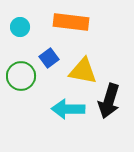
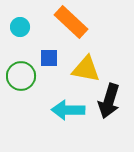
orange rectangle: rotated 36 degrees clockwise
blue square: rotated 36 degrees clockwise
yellow triangle: moved 3 px right, 2 px up
cyan arrow: moved 1 px down
